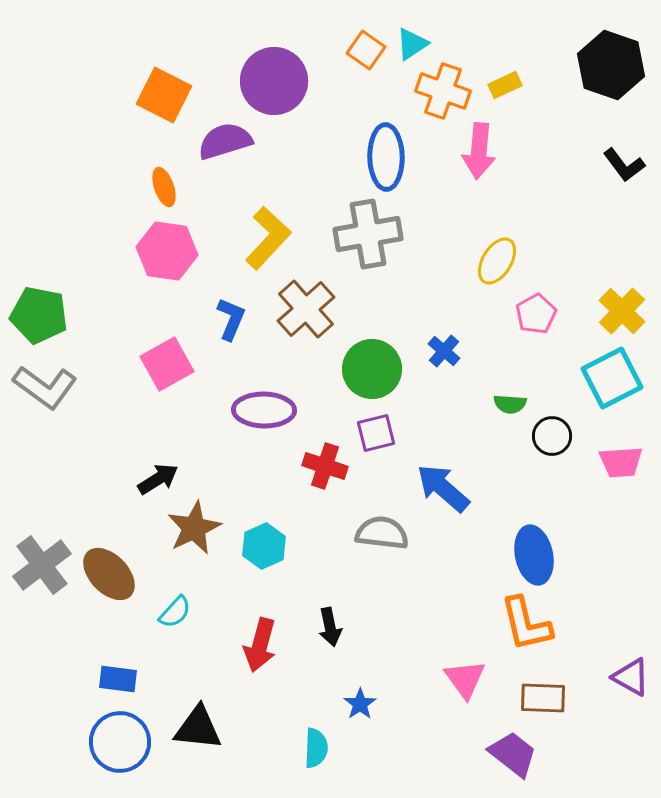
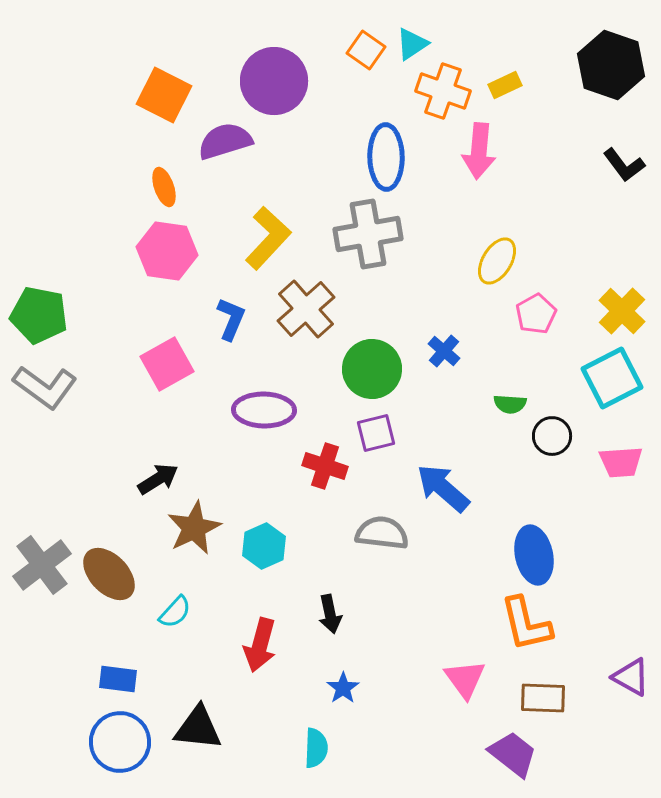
black arrow at (330, 627): moved 13 px up
blue star at (360, 704): moved 17 px left, 16 px up
